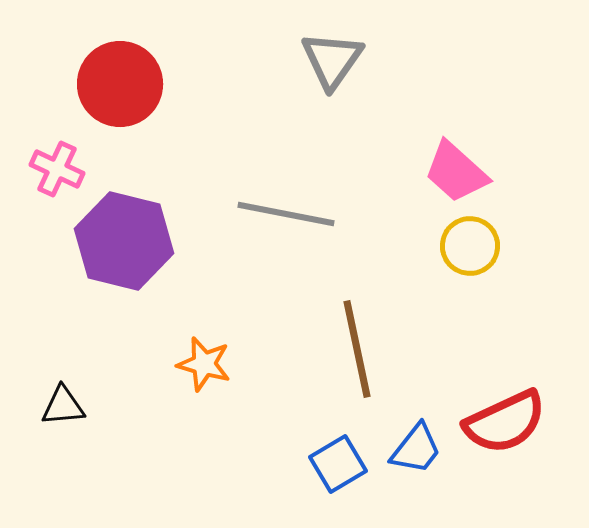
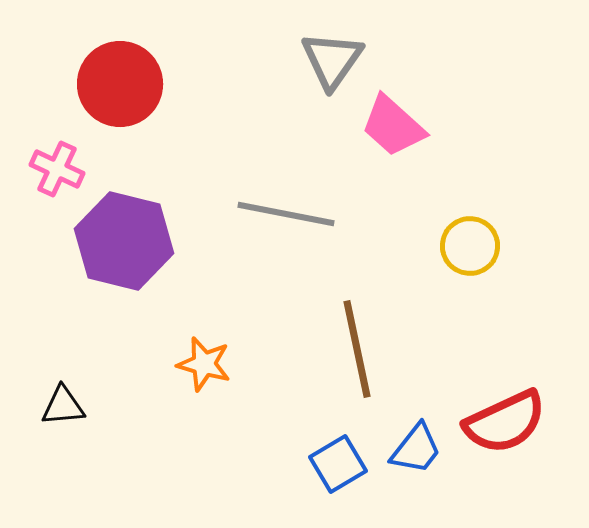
pink trapezoid: moved 63 px left, 46 px up
